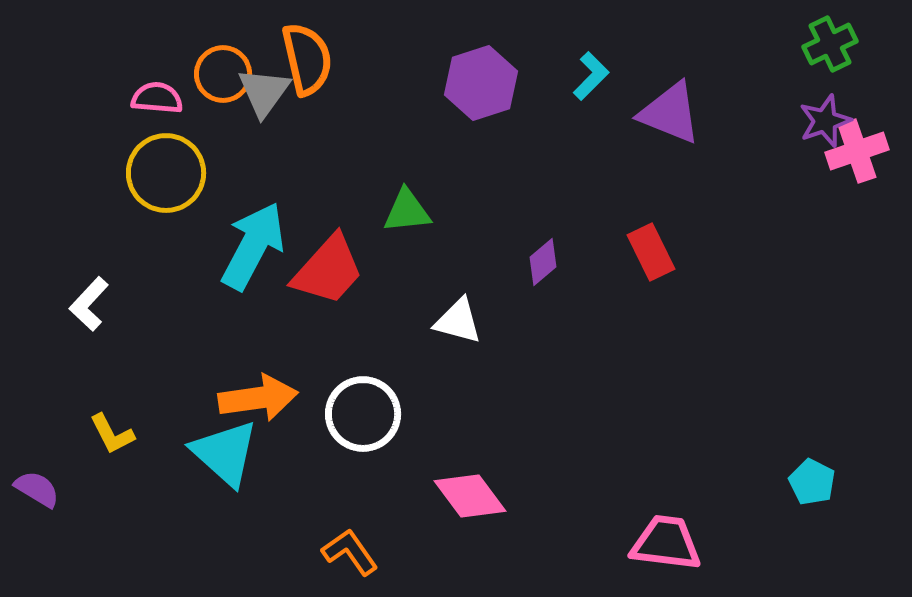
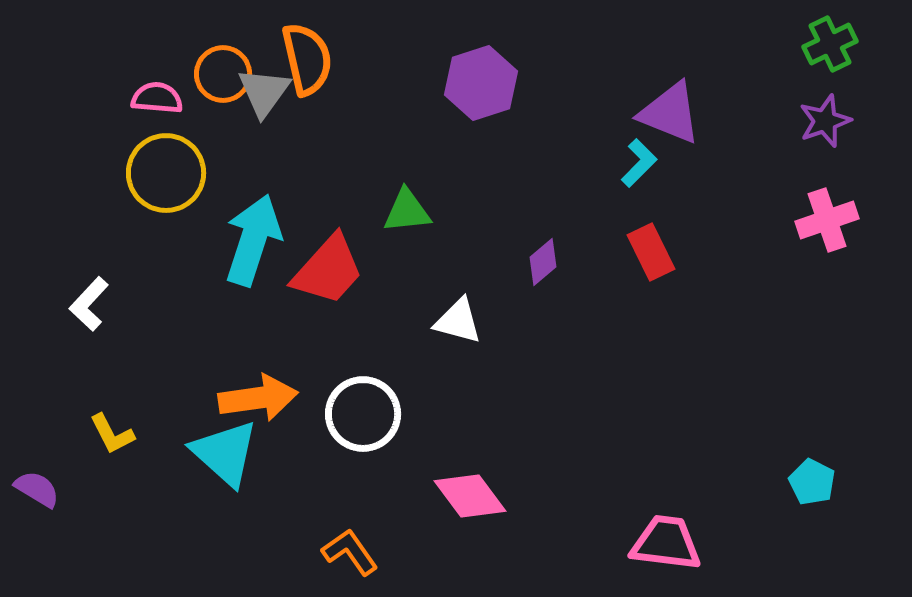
cyan L-shape: moved 48 px right, 87 px down
pink cross: moved 30 px left, 69 px down
cyan arrow: moved 6 px up; rotated 10 degrees counterclockwise
